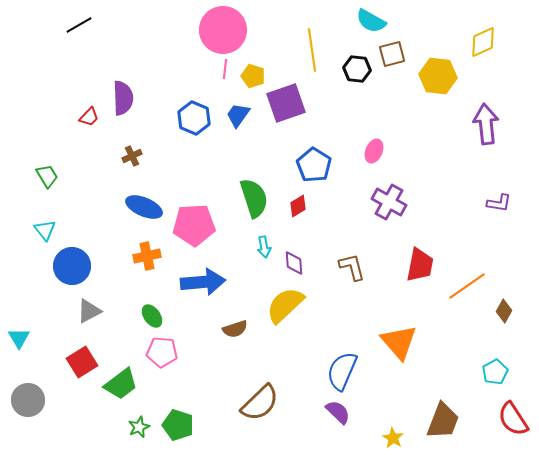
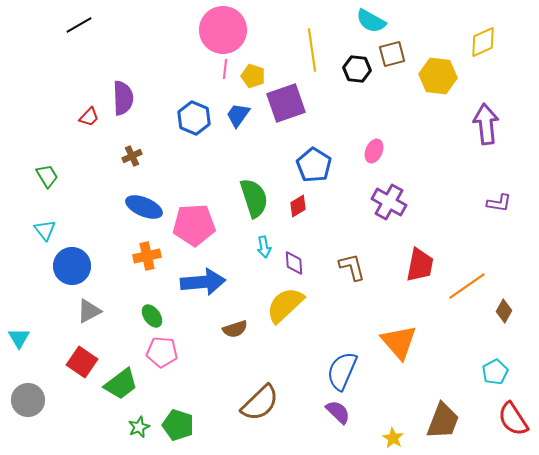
red square at (82, 362): rotated 24 degrees counterclockwise
